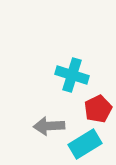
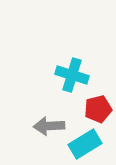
red pentagon: rotated 12 degrees clockwise
